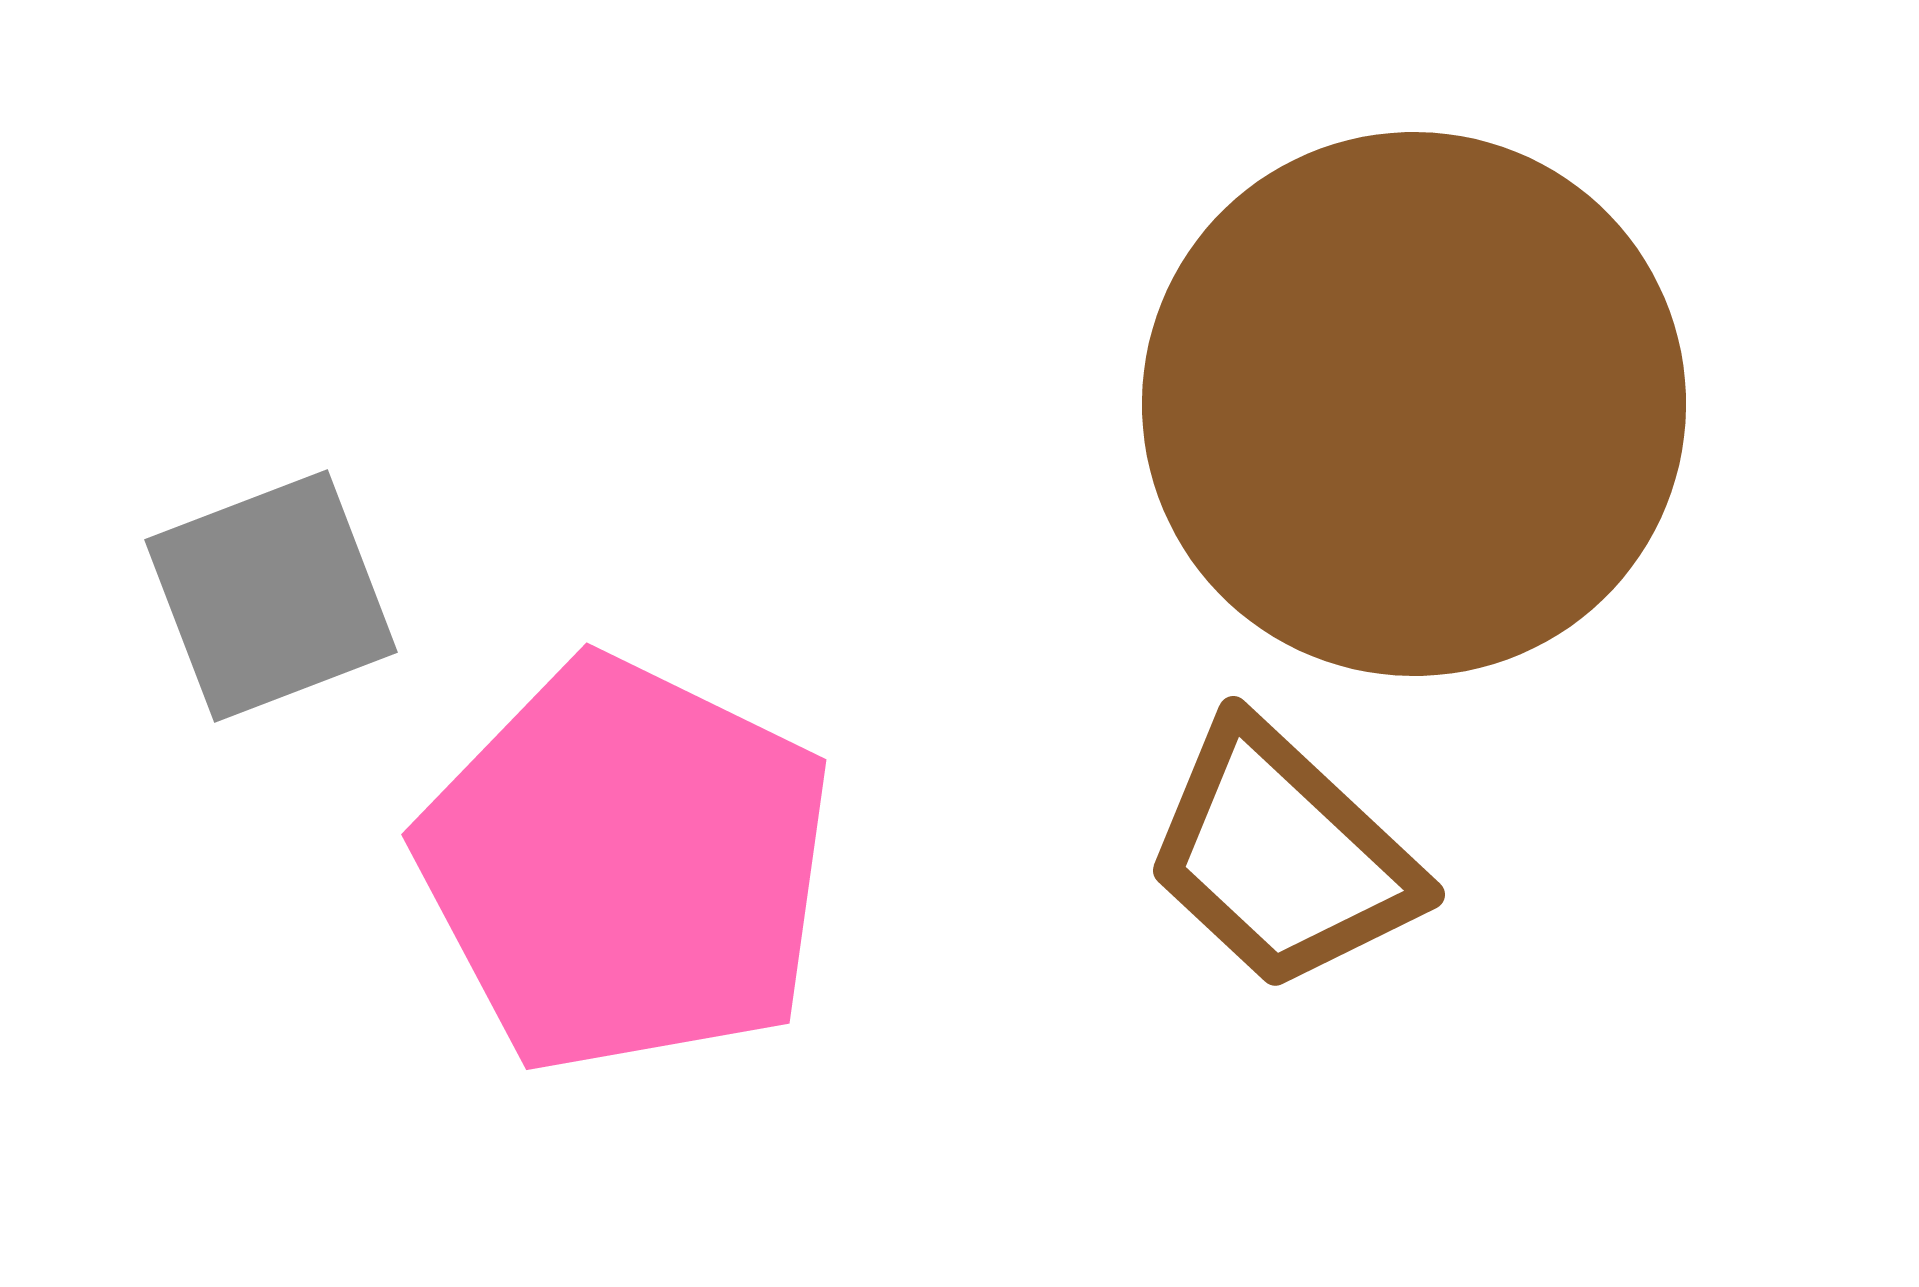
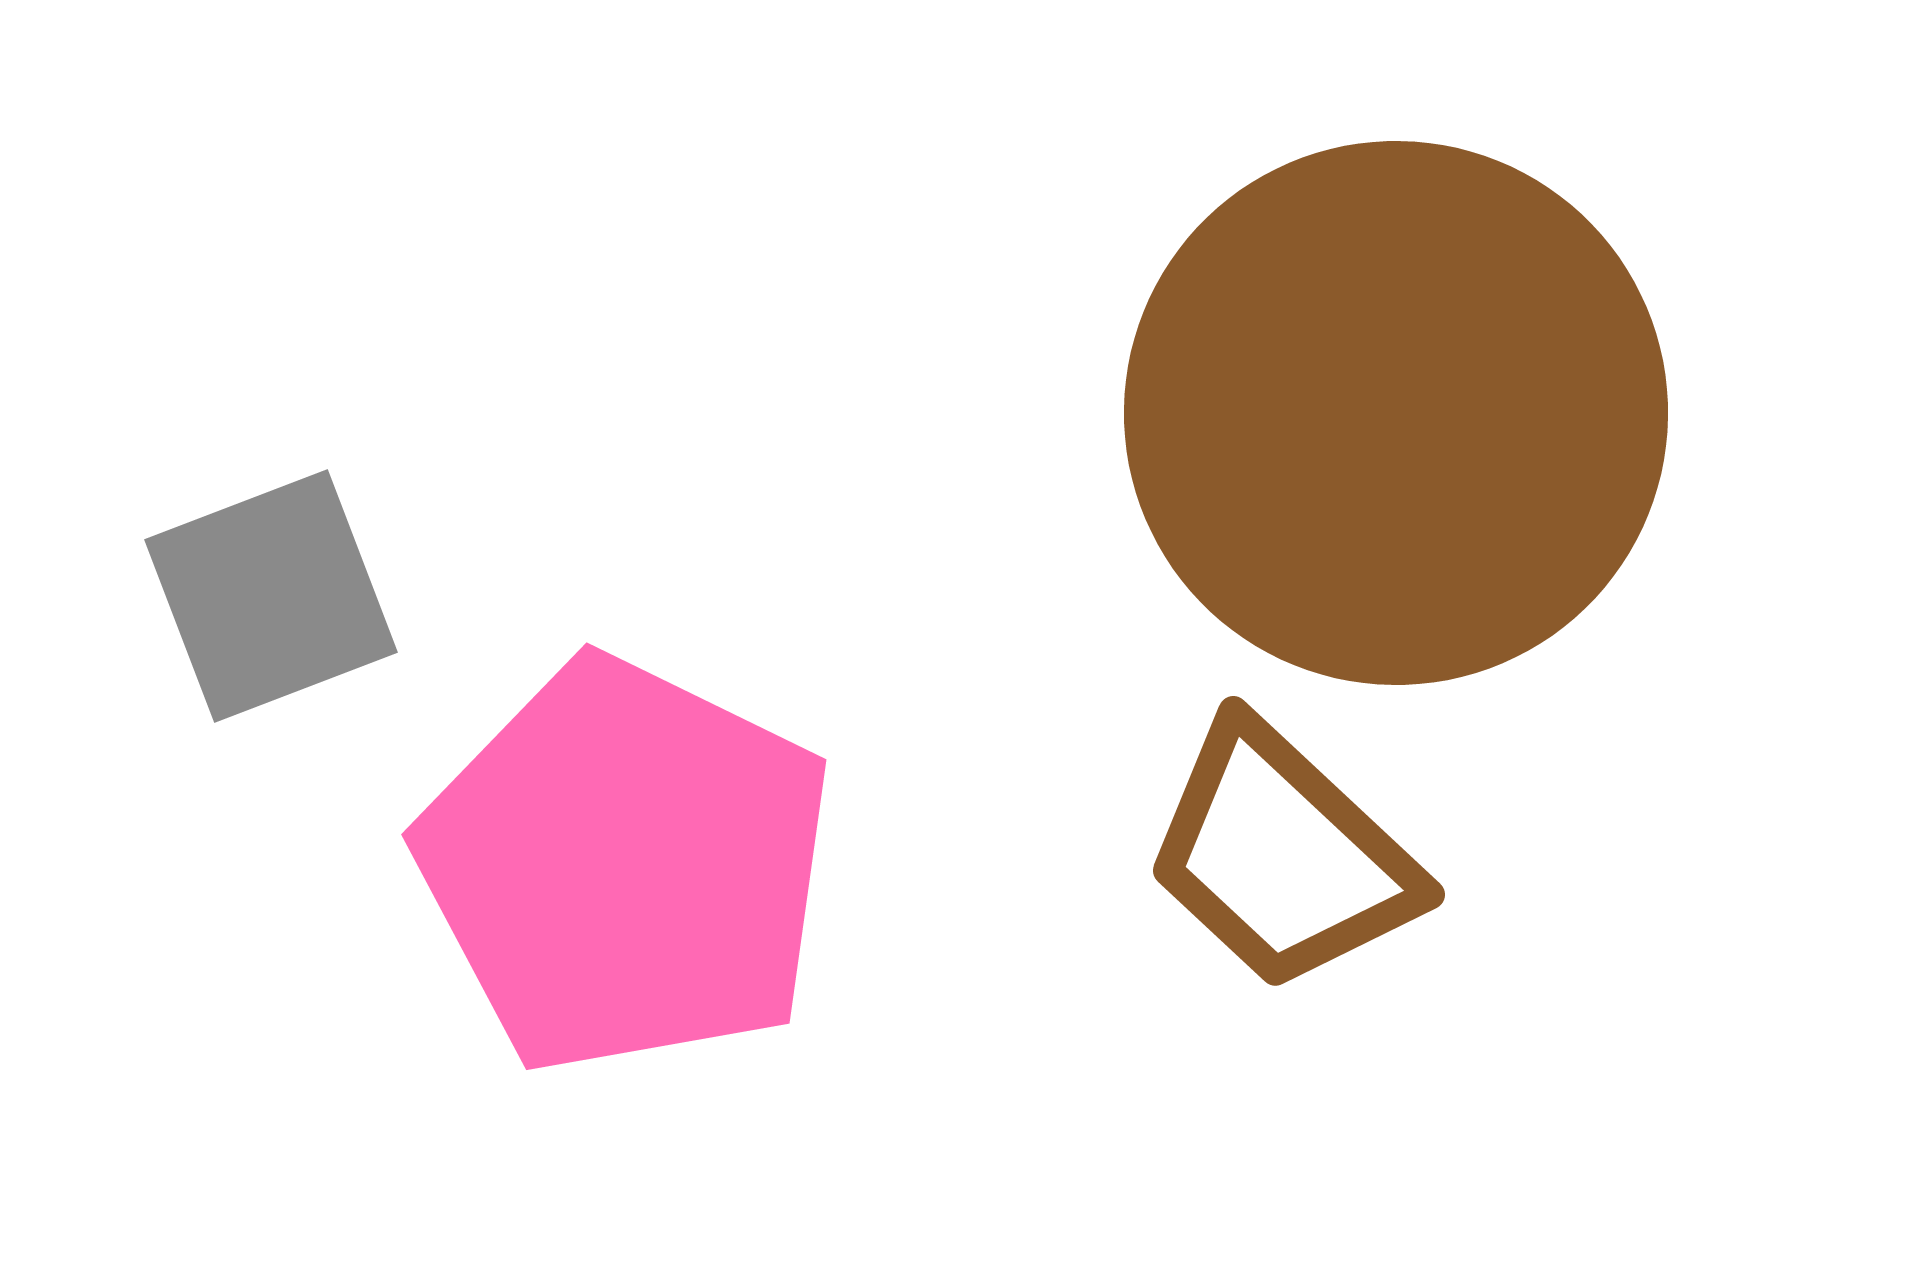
brown circle: moved 18 px left, 9 px down
